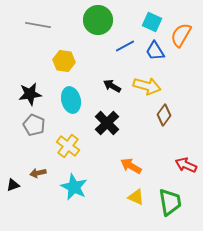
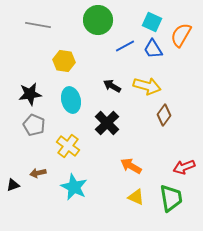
blue trapezoid: moved 2 px left, 2 px up
red arrow: moved 2 px left, 2 px down; rotated 45 degrees counterclockwise
green trapezoid: moved 1 px right, 4 px up
